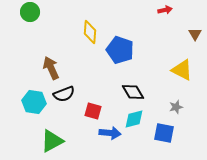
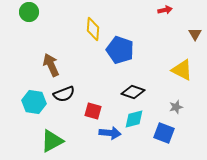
green circle: moved 1 px left
yellow diamond: moved 3 px right, 3 px up
brown arrow: moved 3 px up
black diamond: rotated 40 degrees counterclockwise
blue square: rotated 10 degrees clockwise
